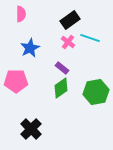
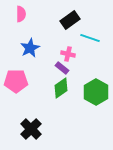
pink cross: moved 12 px down; rotated 24 degrees counterclockwise
green hexagon: rotated 20 degrees counterclockwise
